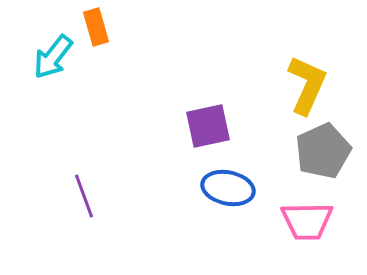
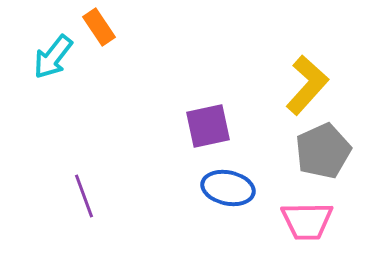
orange rectangle: moved 3 px right; rotated 18 degrees counterclockwise
yellow L-shape: rotated 18 degrees clockwise
